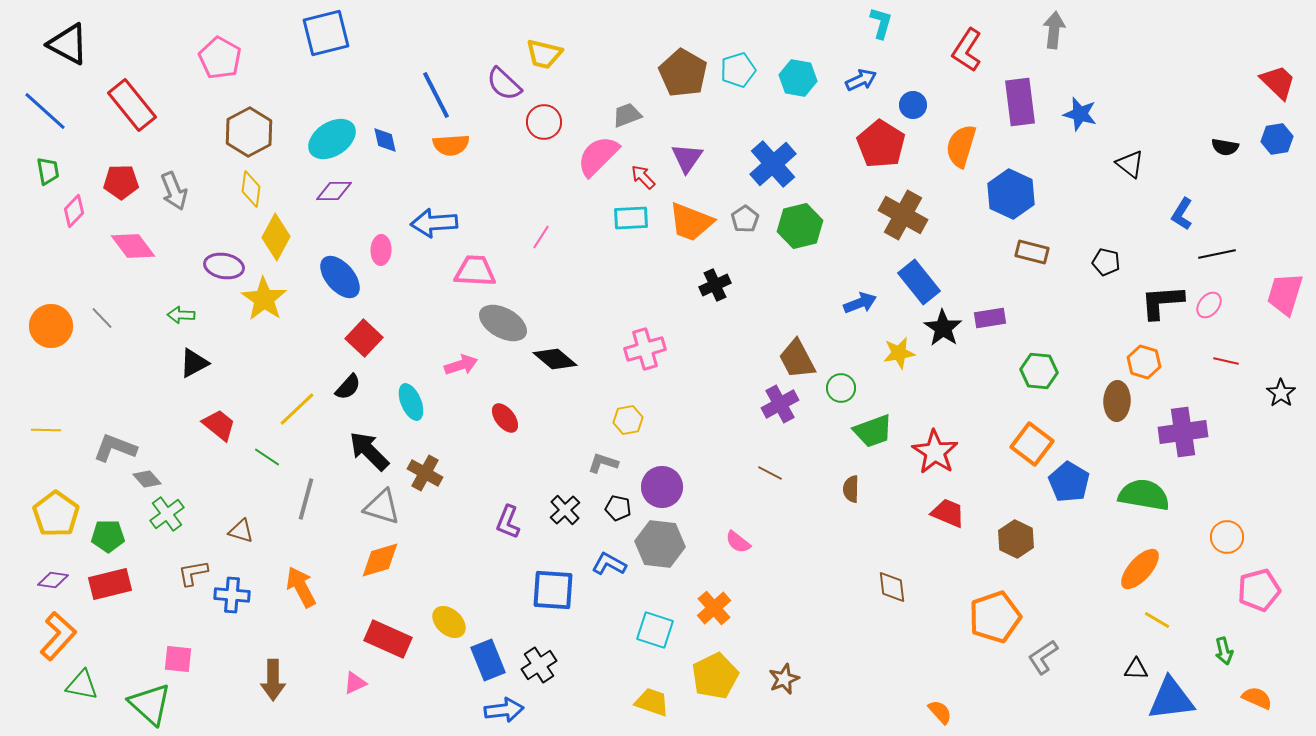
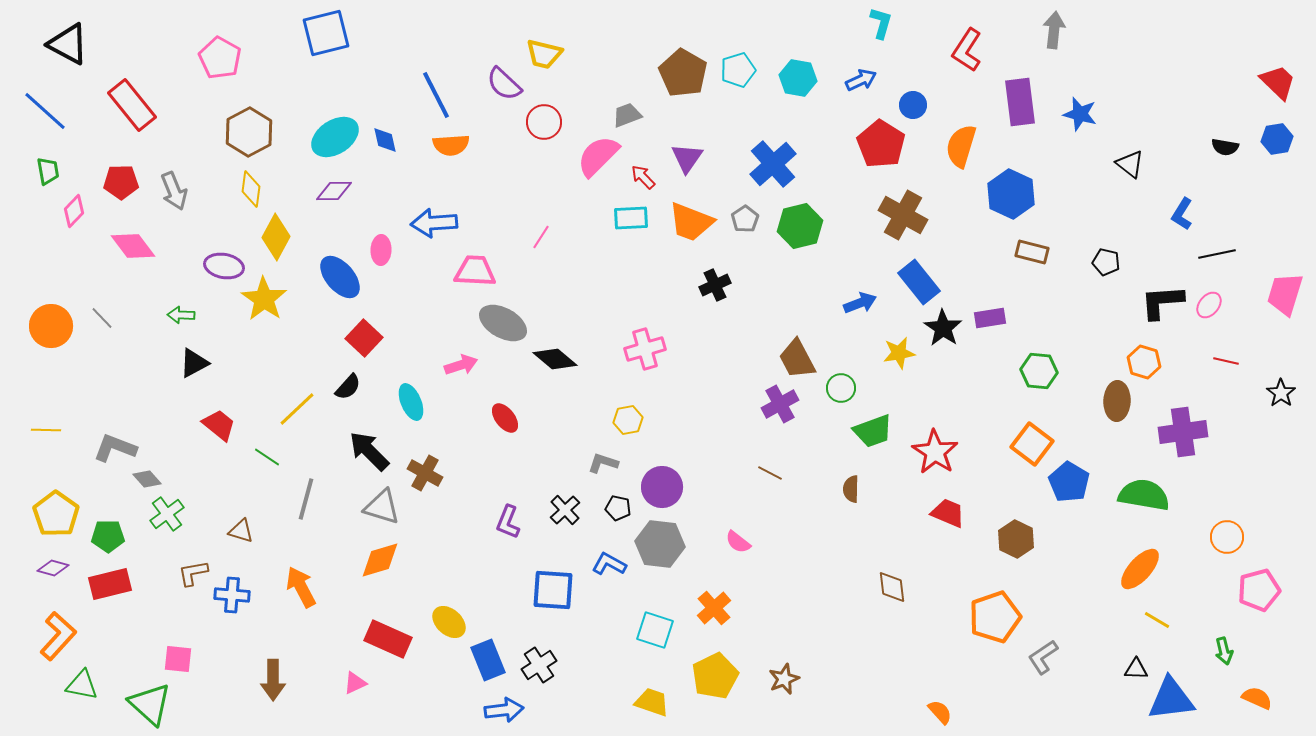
cyan ellipse at (332, 139): moved 3 px right, 2 px up
purple diamond at (53, 580): moved 12 px up; rotated 8 degrees clockwise
